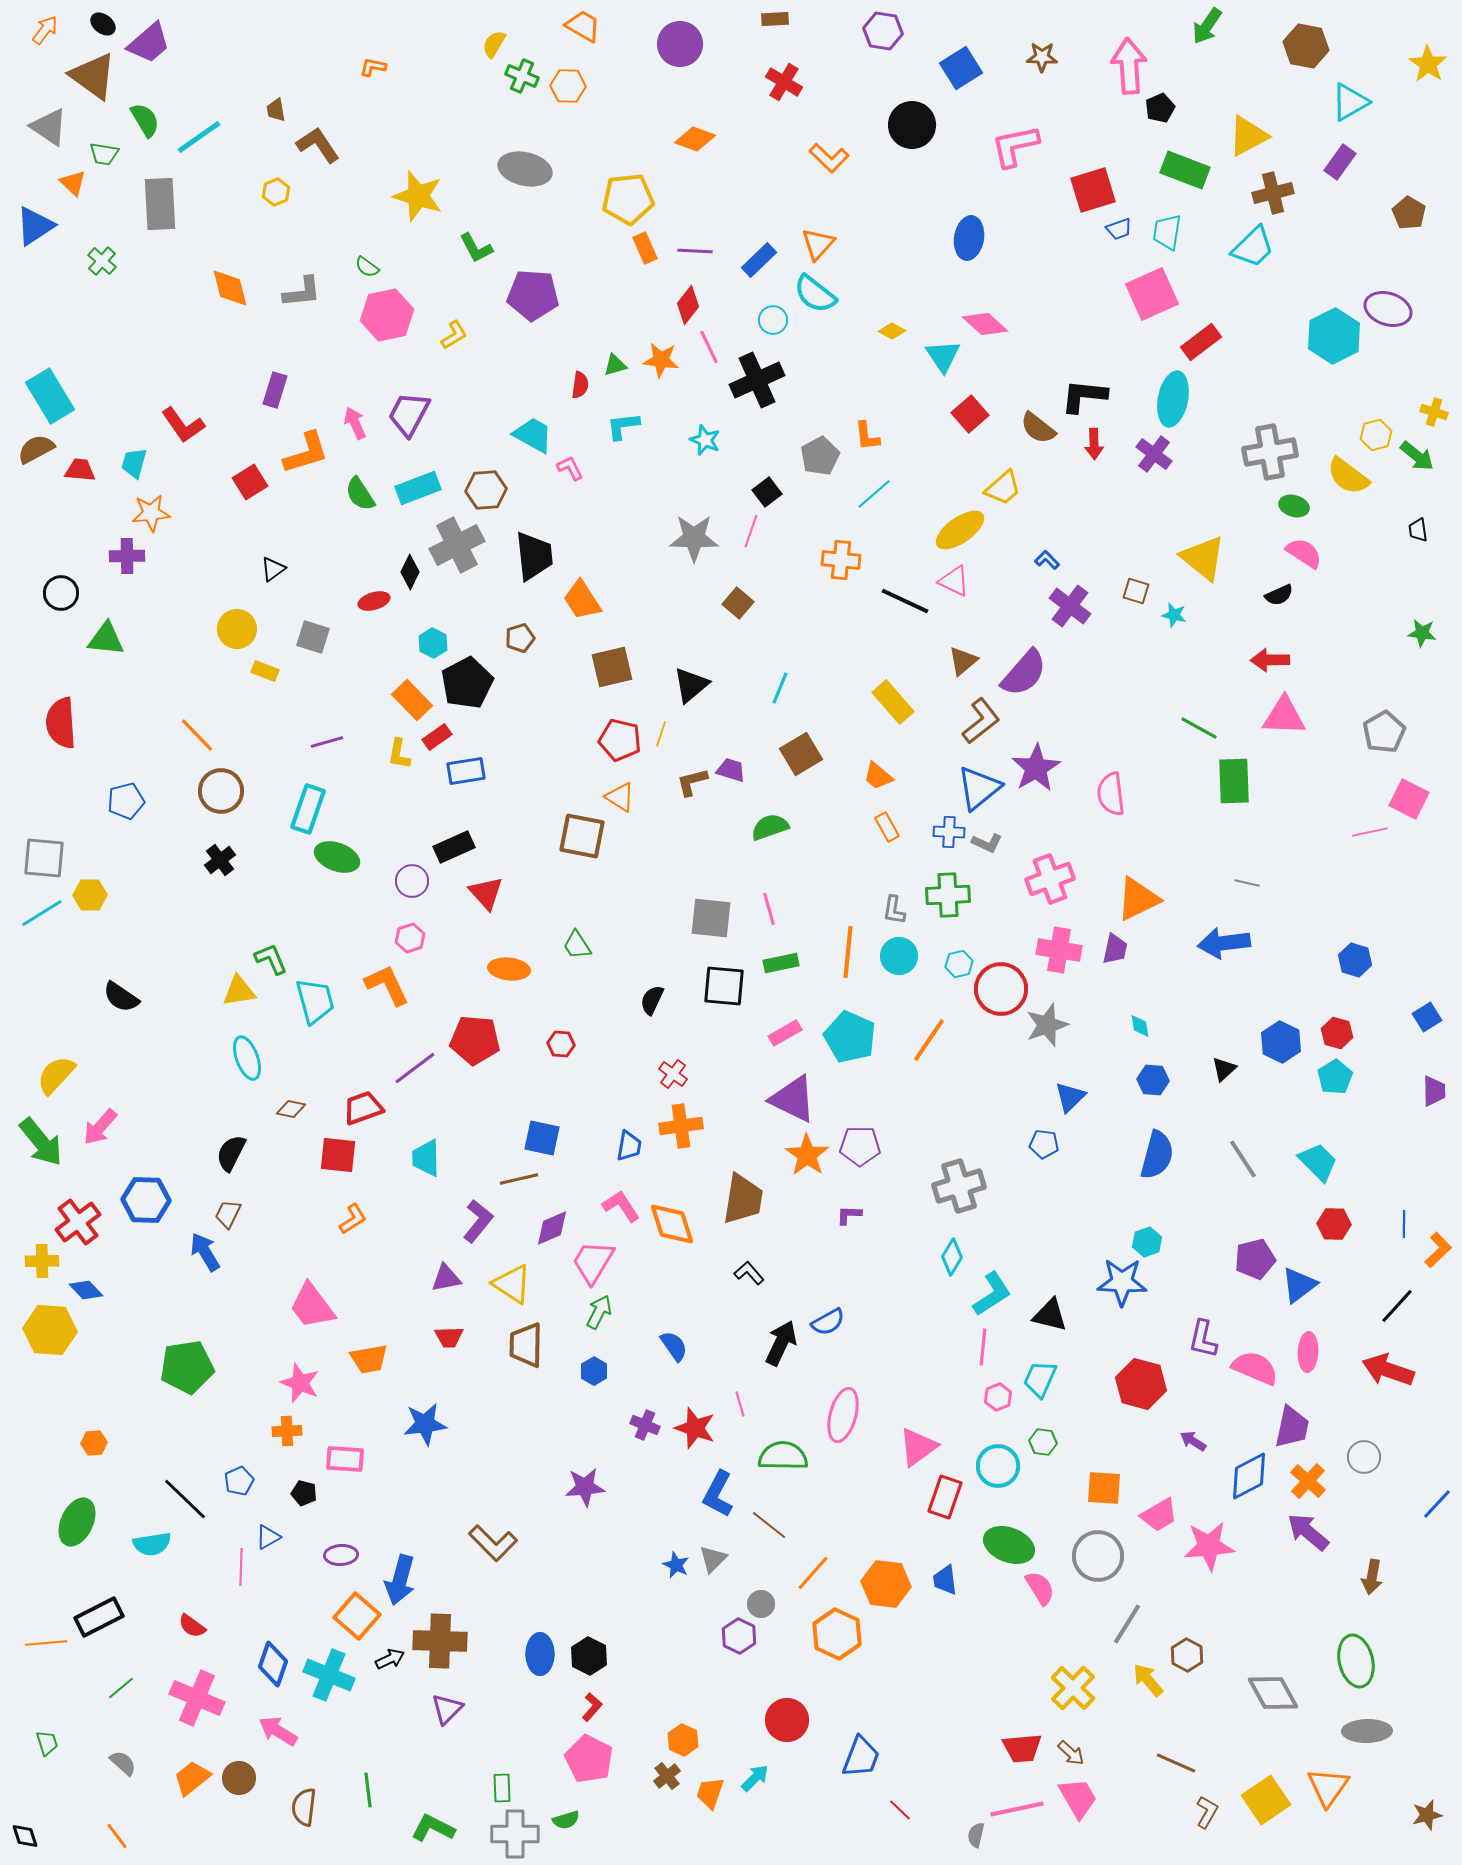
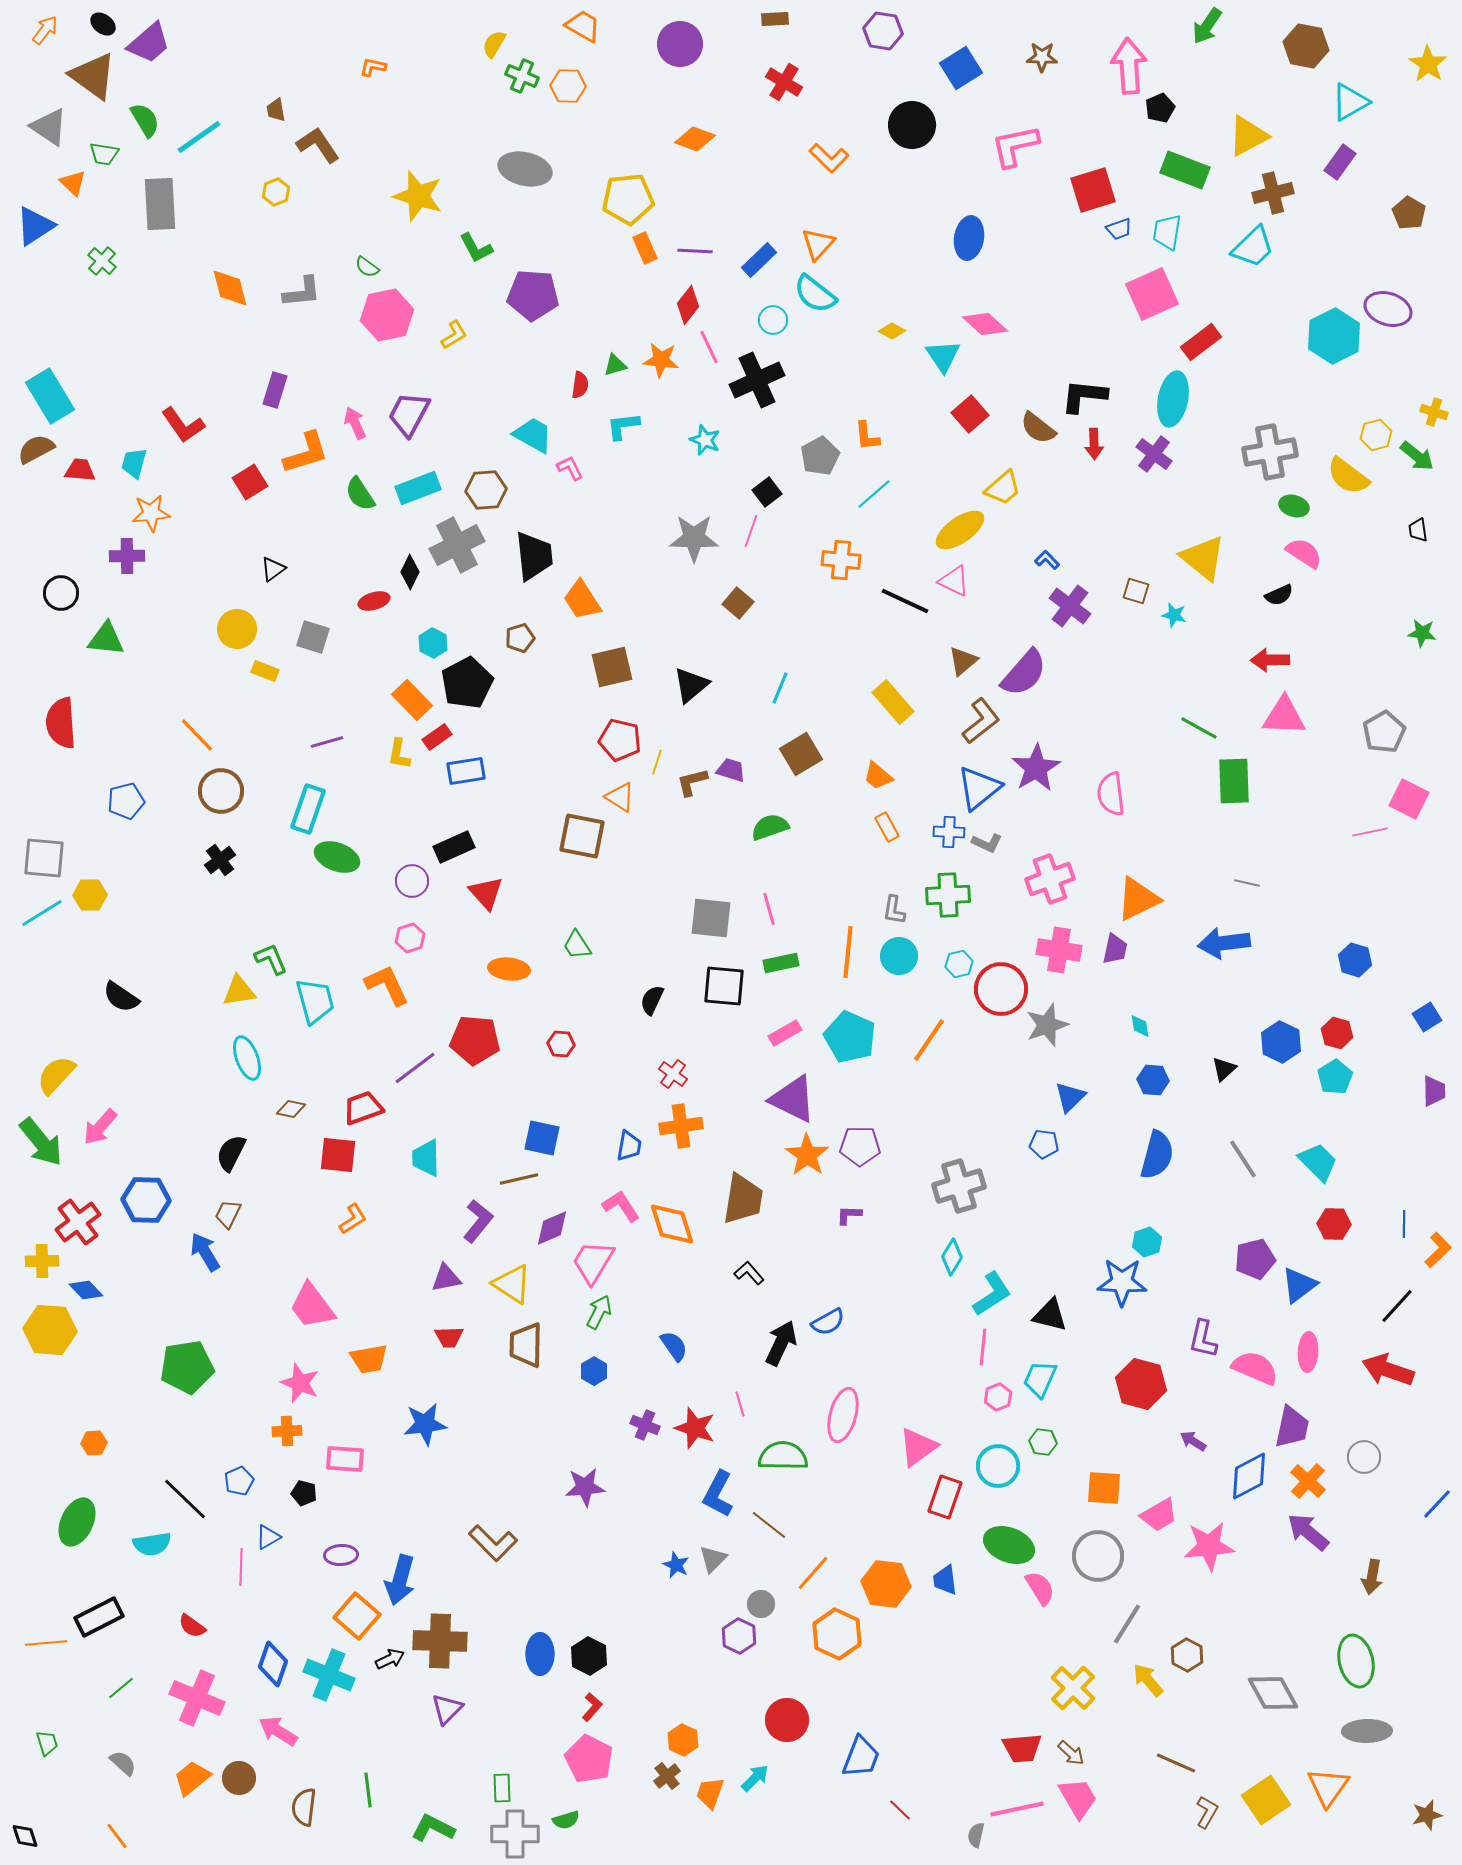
yellow line at (661, 734): moved 4 px left, 28 px down
